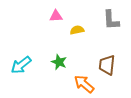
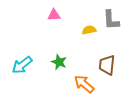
pink triangle: moved 2 px left, 1 px up
yellow semicircle: moved 12 px right
cyan arrow: moved 1 px right
